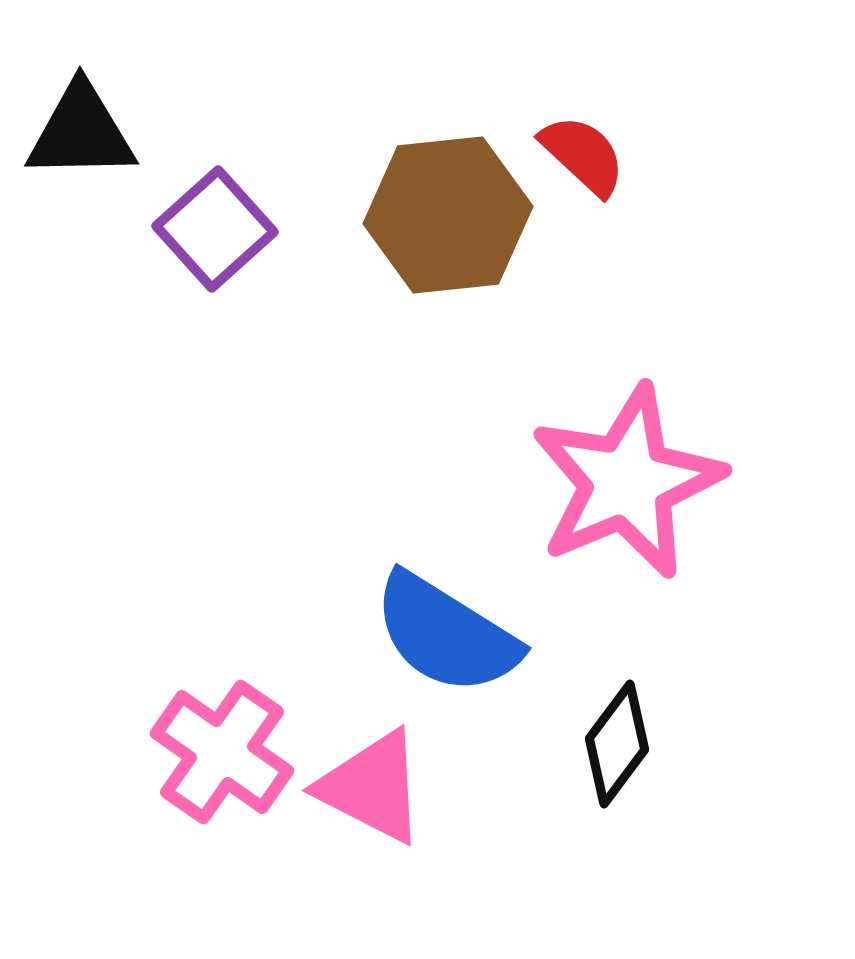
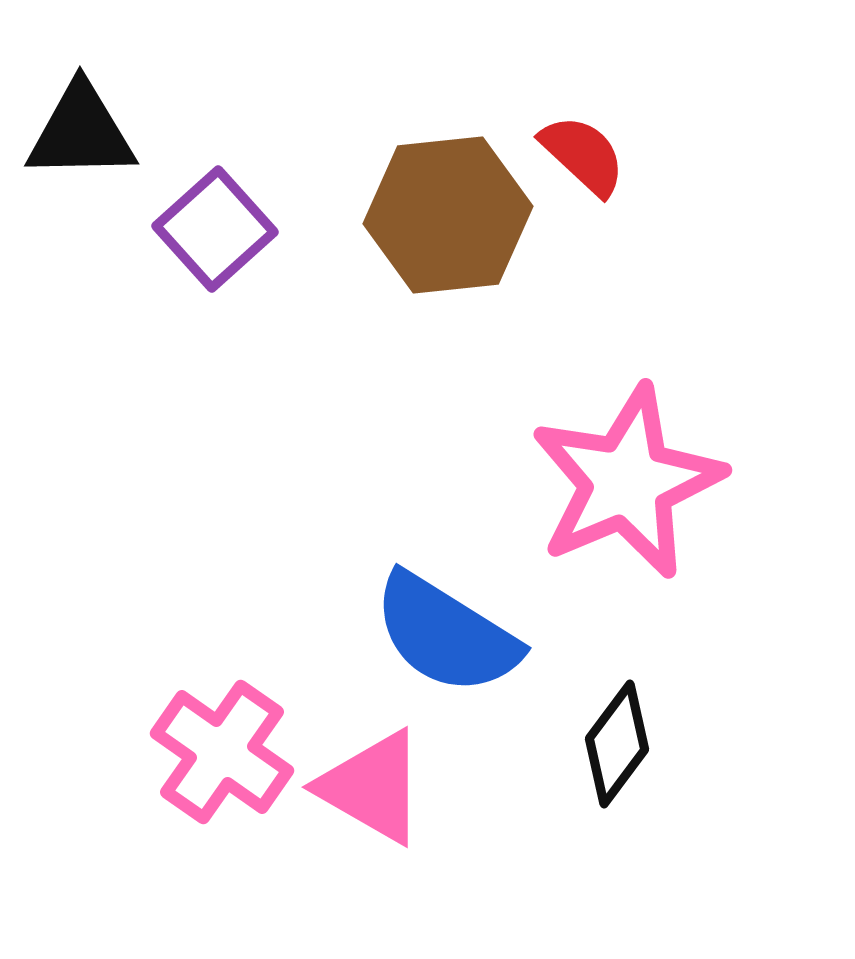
pink triangle: rotated 3 degrees clockwise
